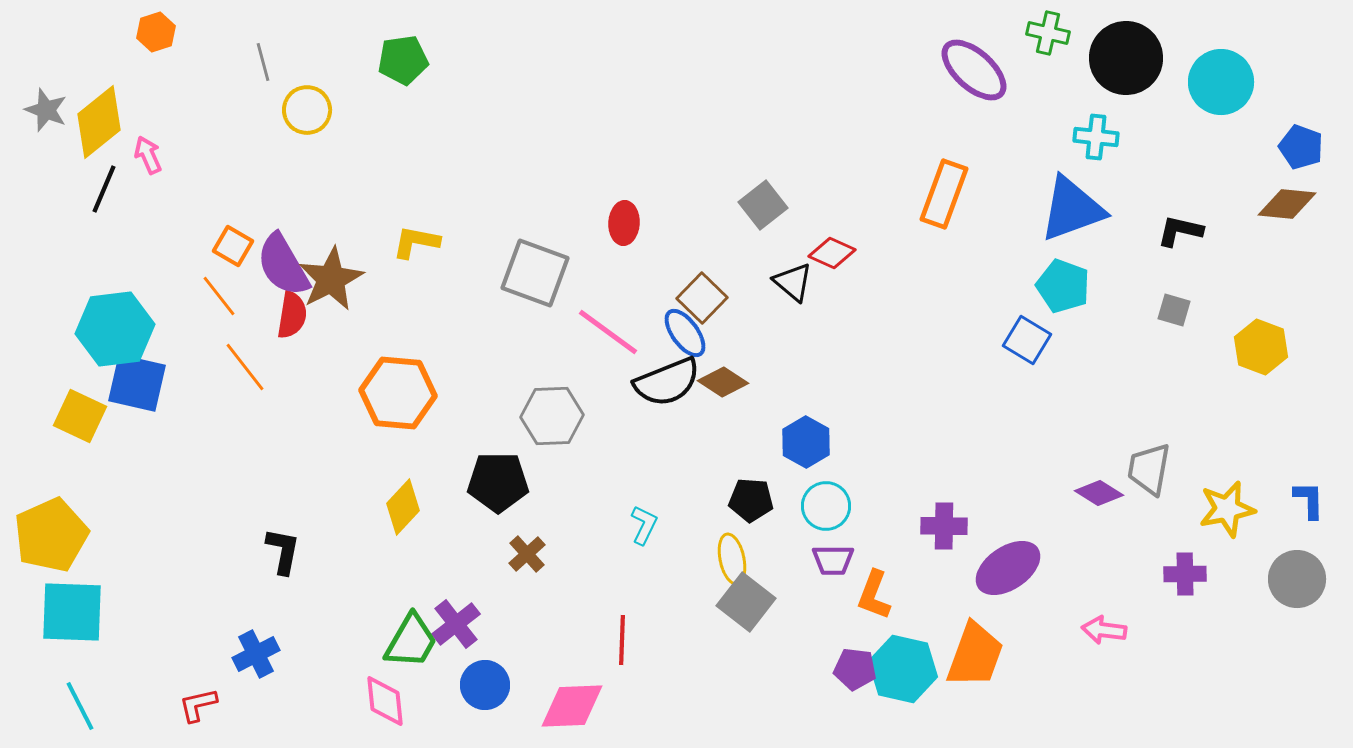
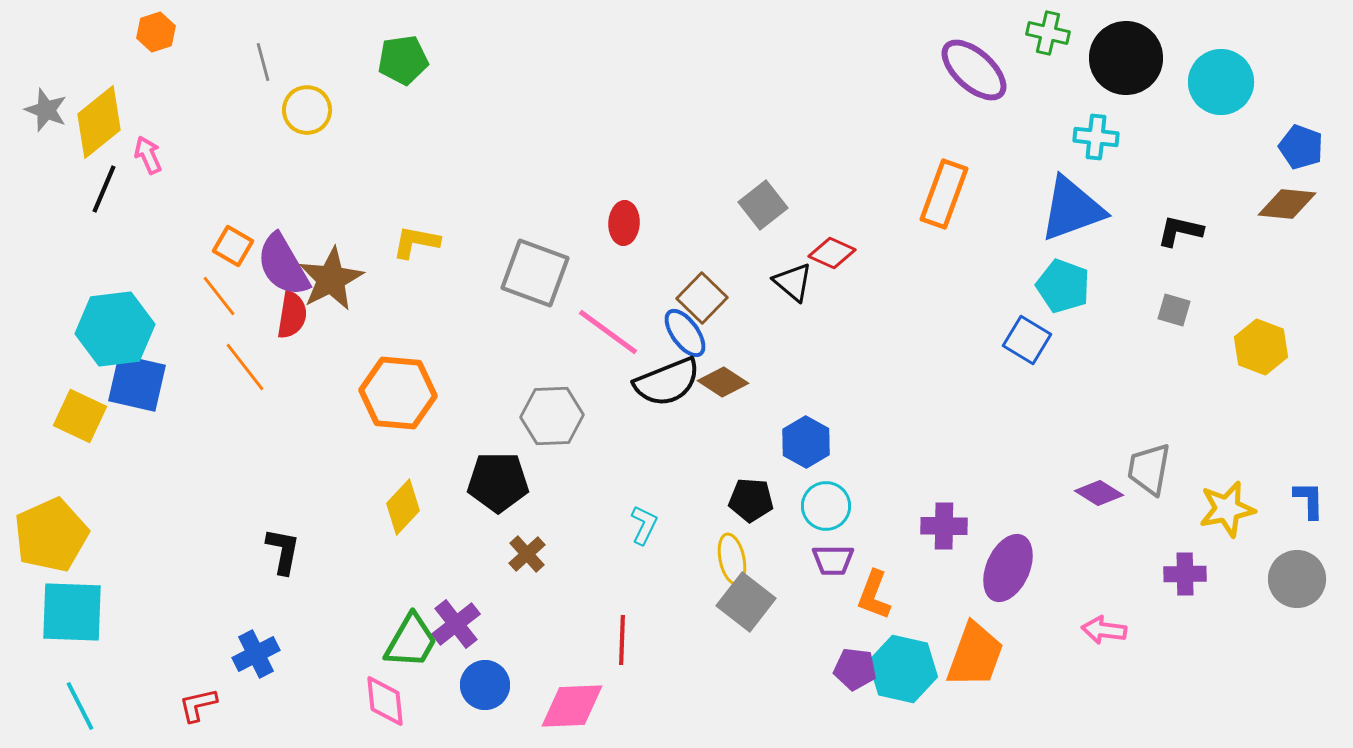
purple ellipse at (1008, 568): rotated 32 degrees counterclockwise
